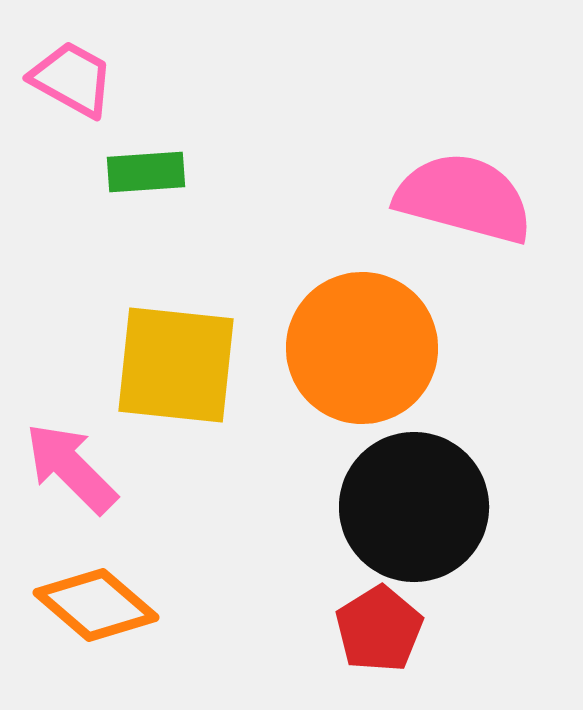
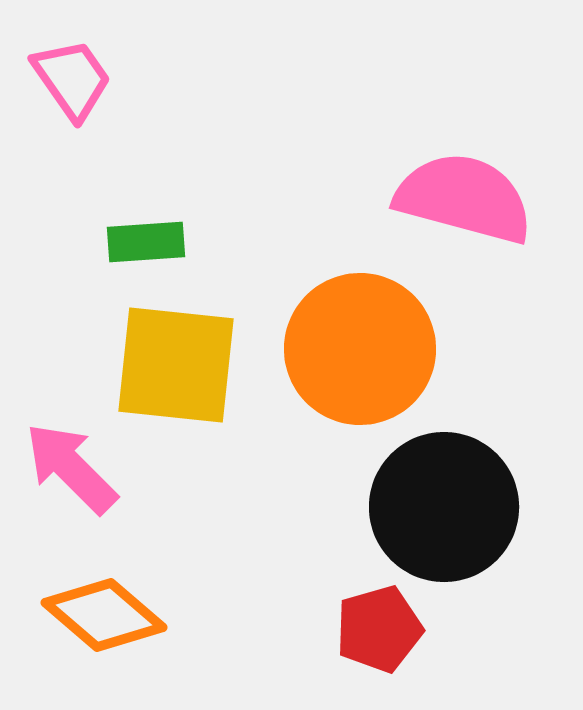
pink trapezoid: rotated 26 degrees clockwise
green rectangle: moved 70 px down
orange circle: moved 2 px left, 1 px down
black circle: moved 30 px right
orange diamond: moved 8 px right, 10 px down
red pentagon: rotated 16 degrees clockwise
